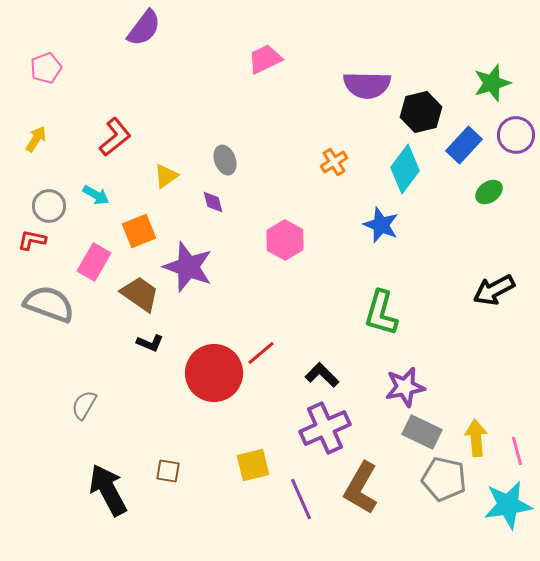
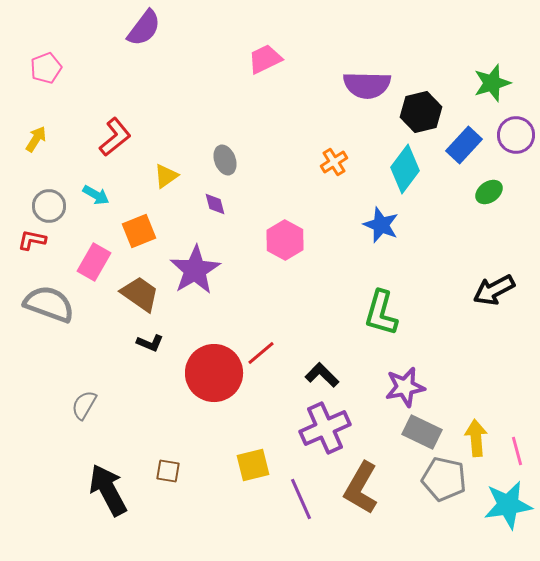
purple diamond at (213, 202): moved 2 px right, 2 px down
purple star at (188, 267): moved 7 px right, 3 px down; rotated 21 degrees clockwise
